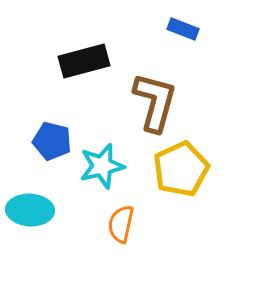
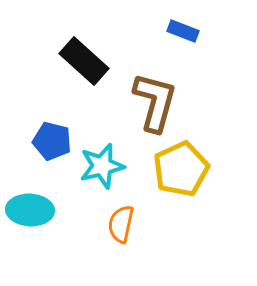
blue rectangle: moved 2 px down
black rectangle: rotated 57 degrees clockwise
